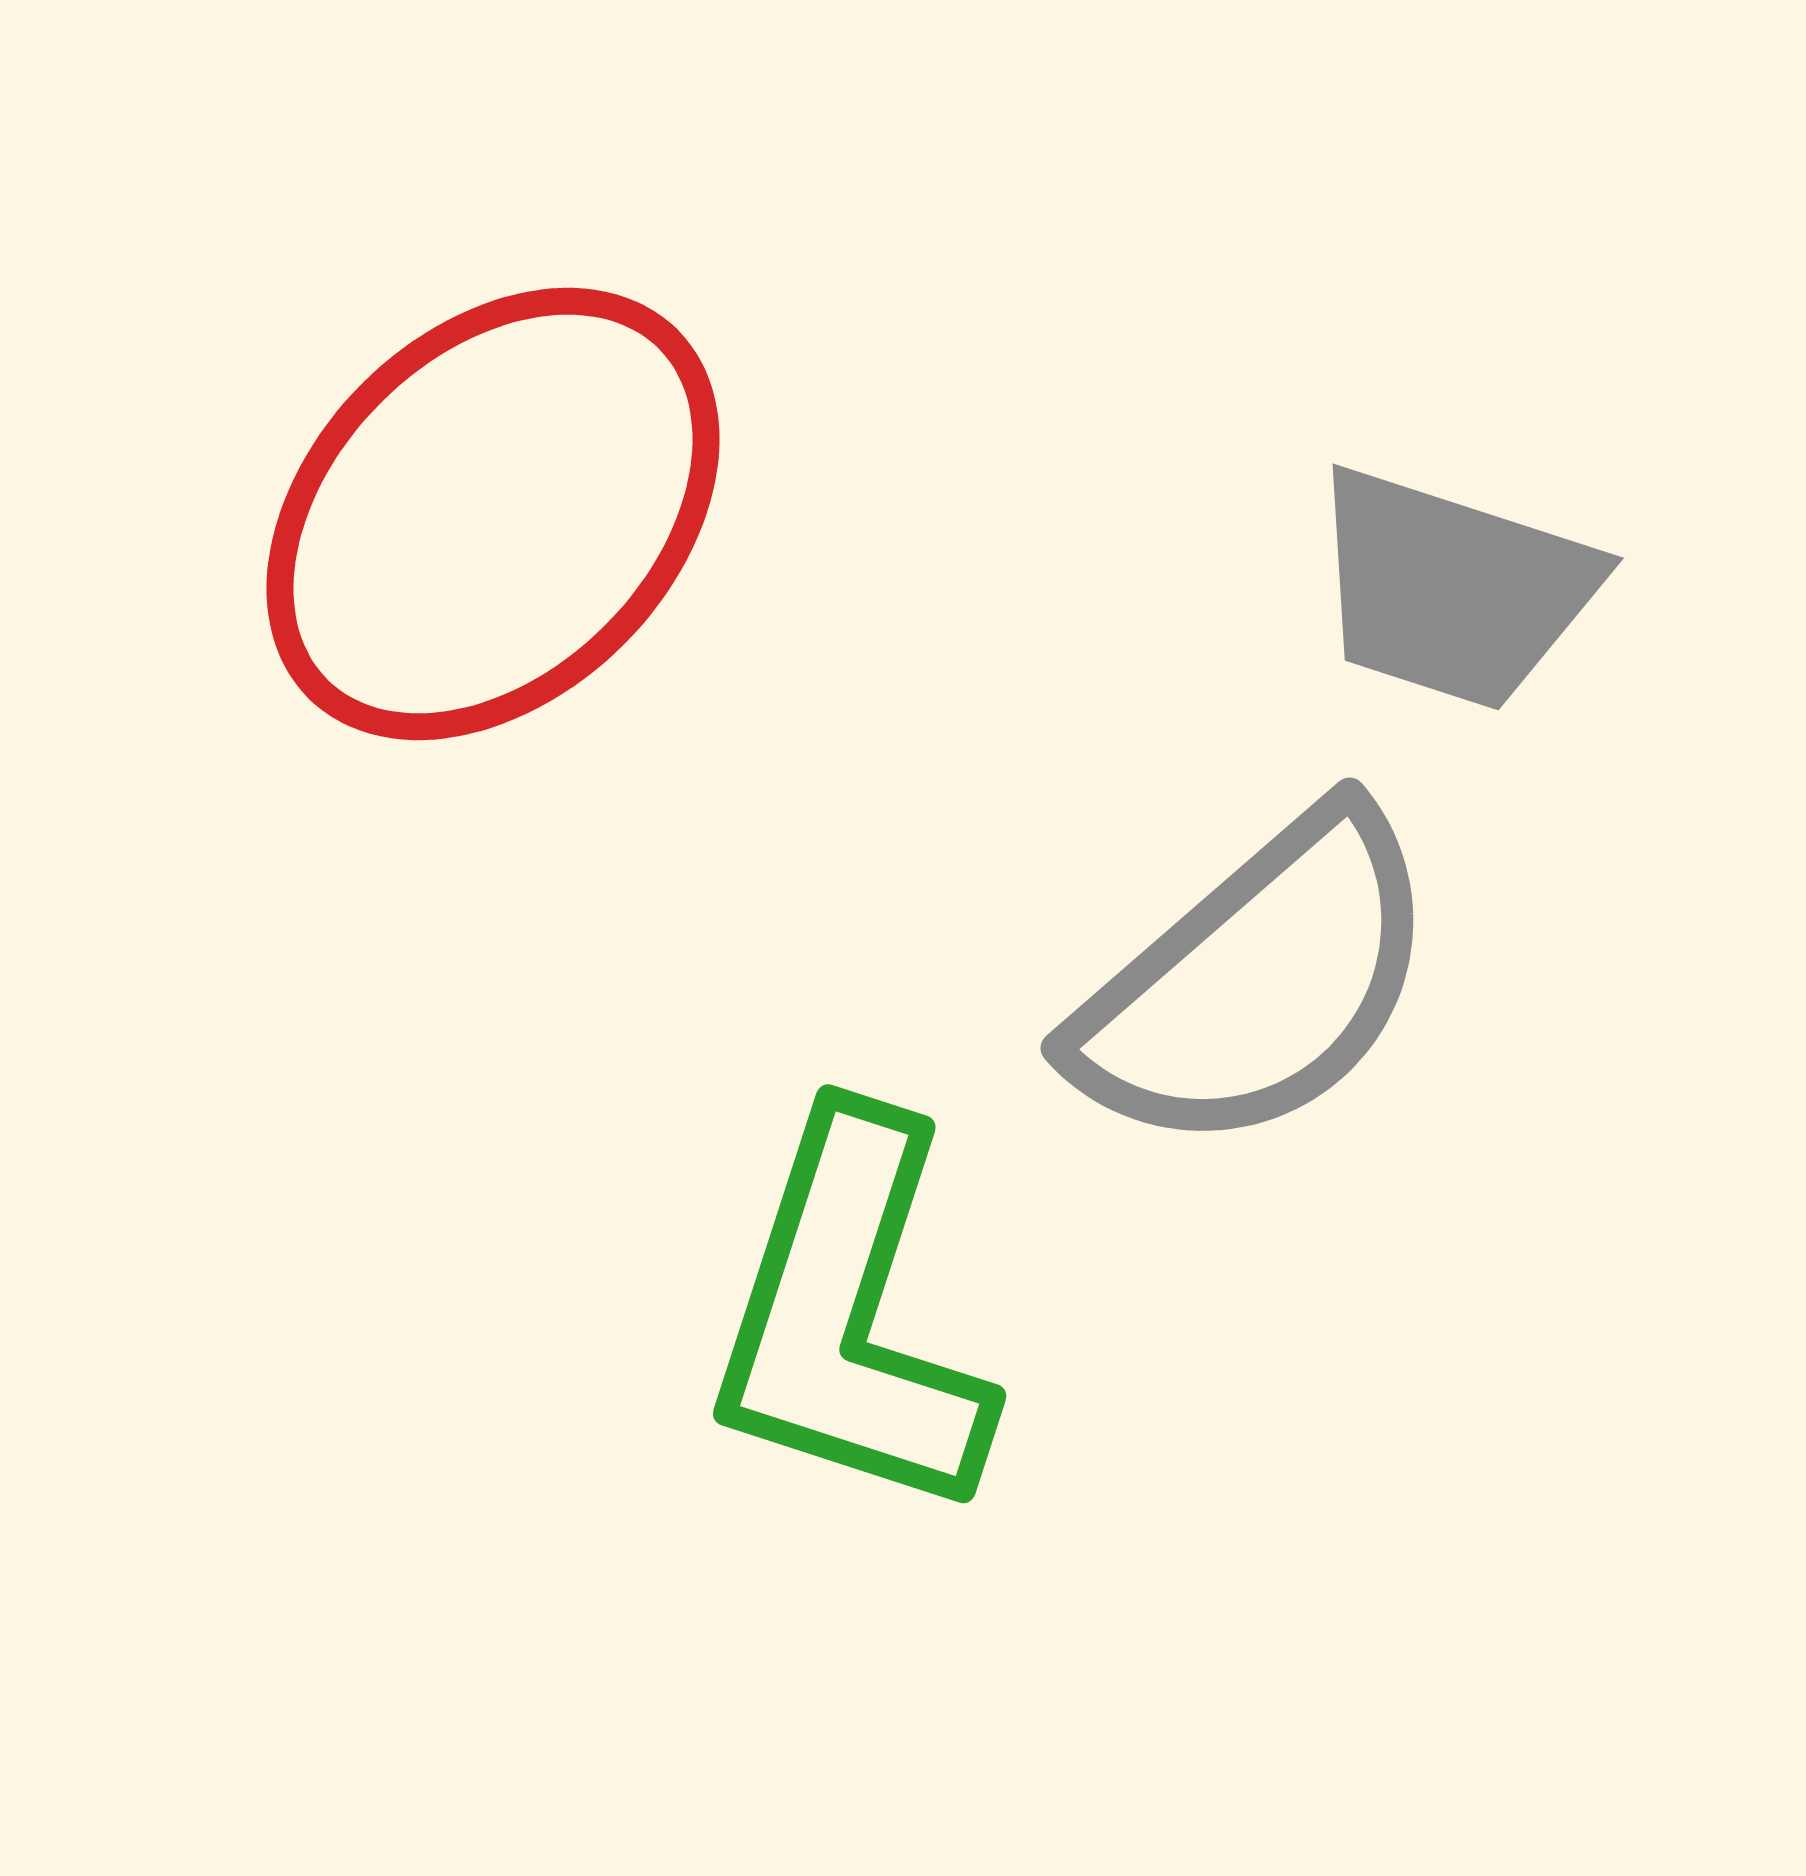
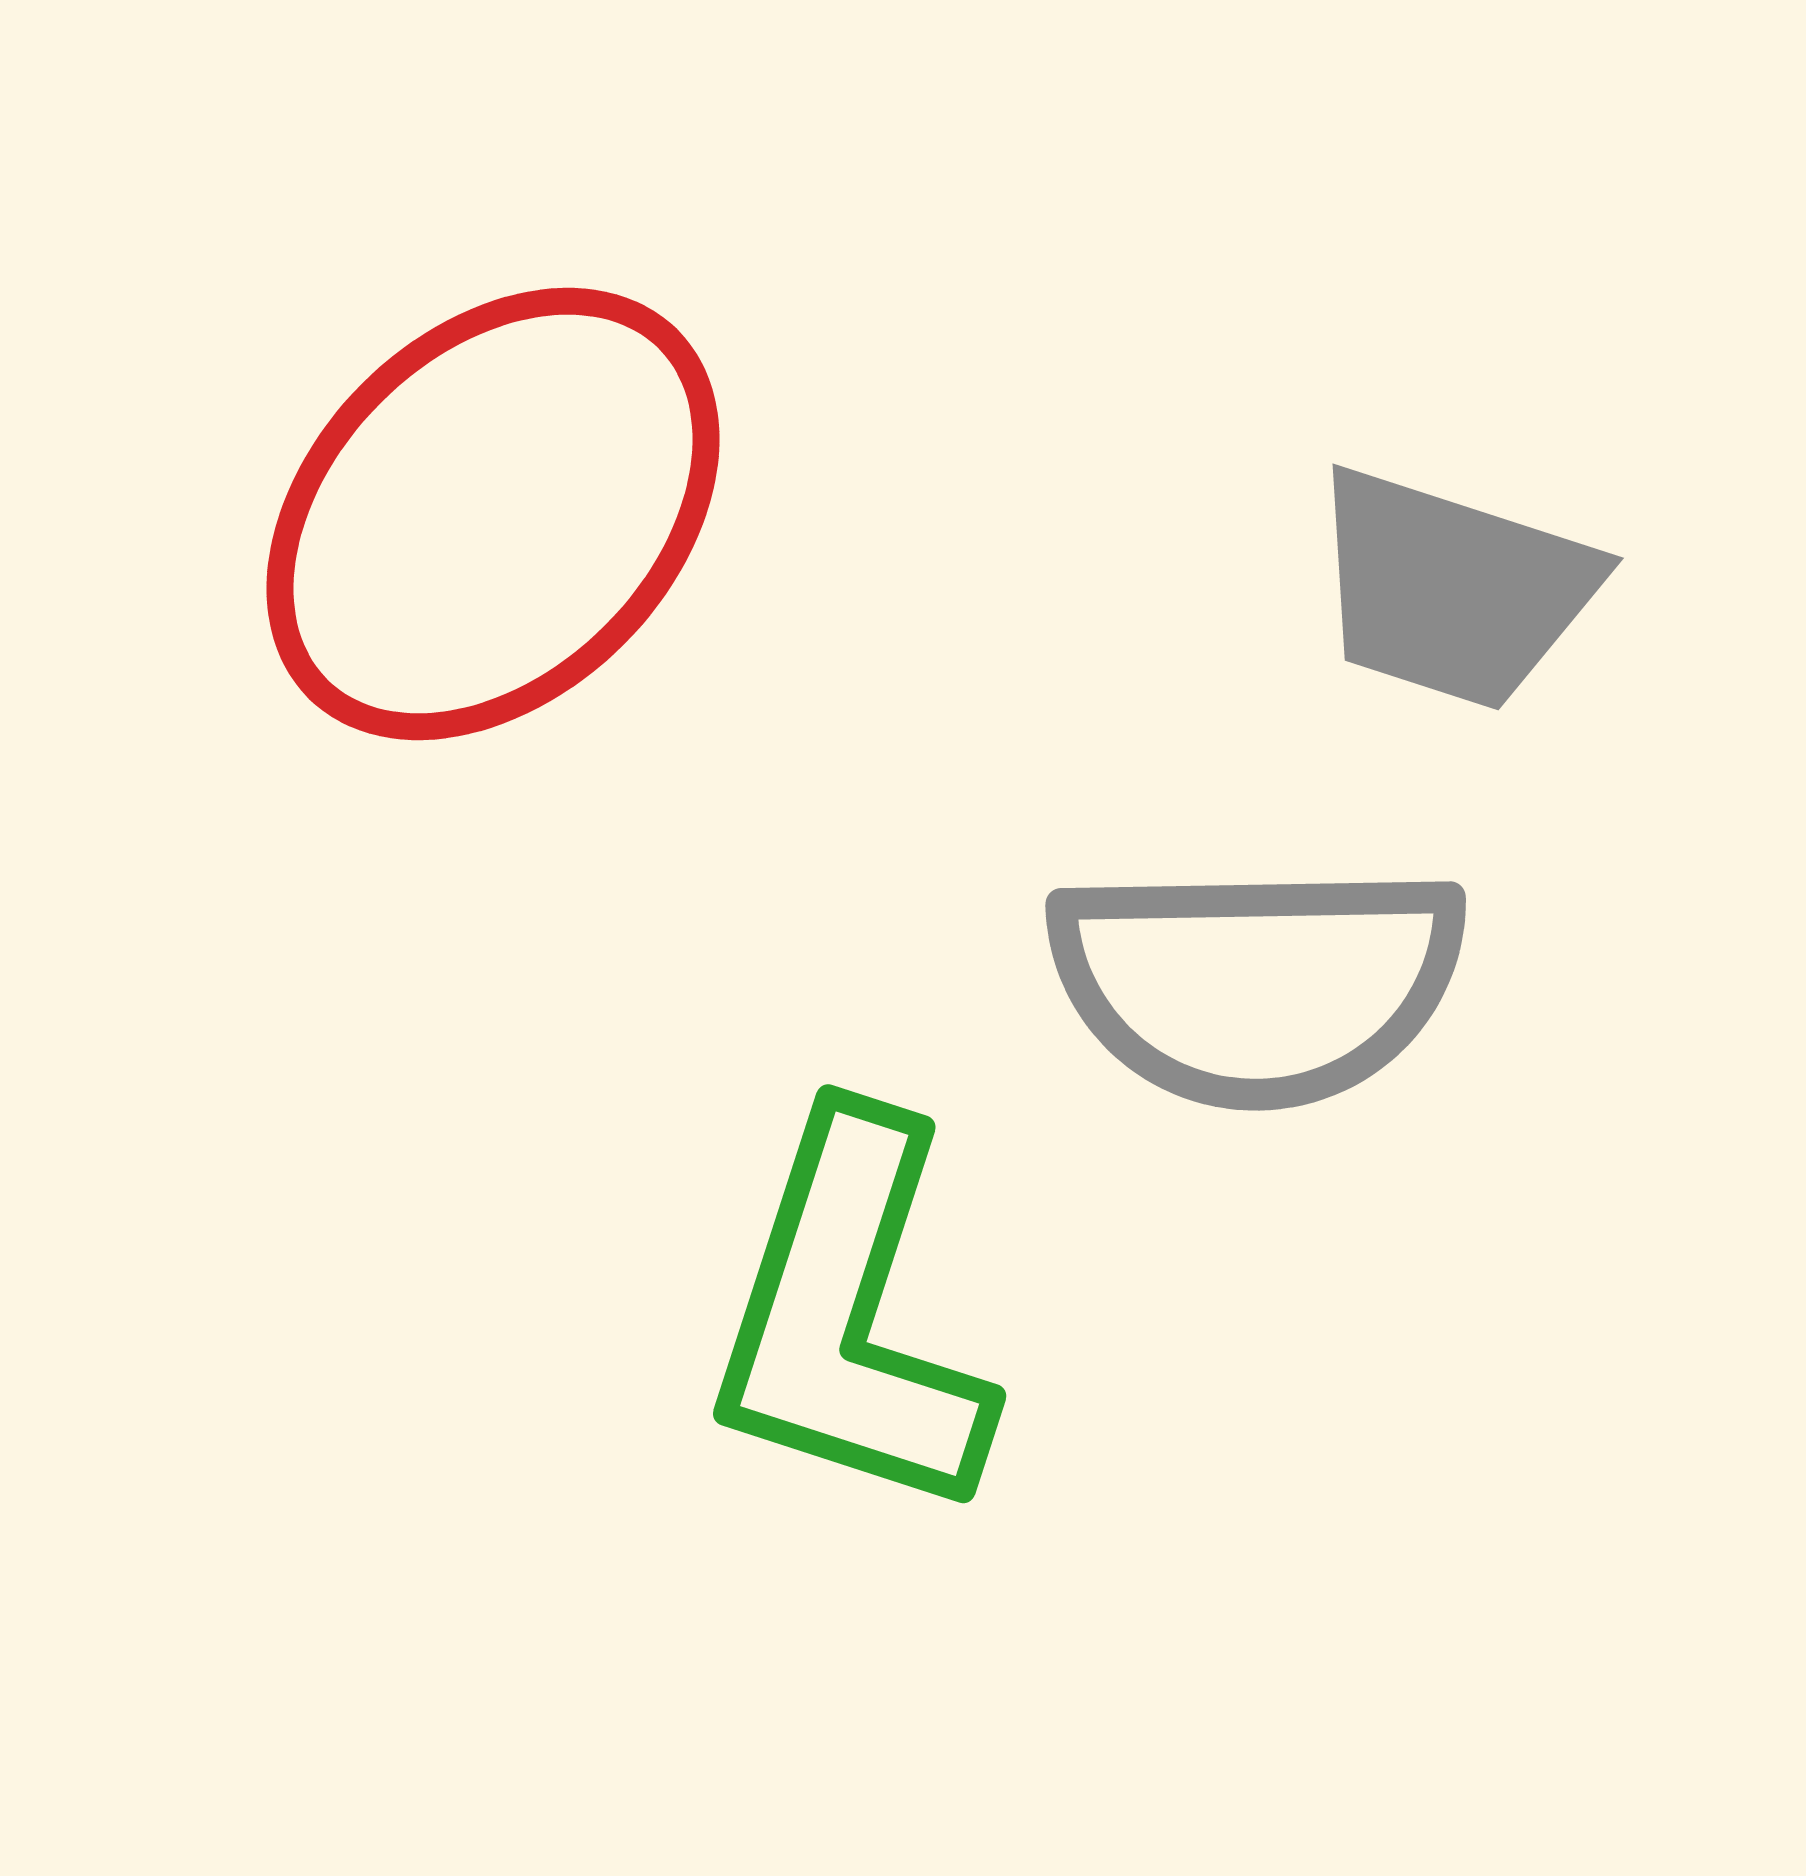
gray semicircle: rotated 40 degrees clockwise
